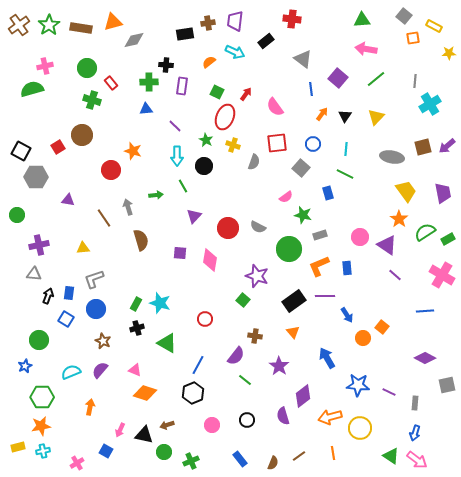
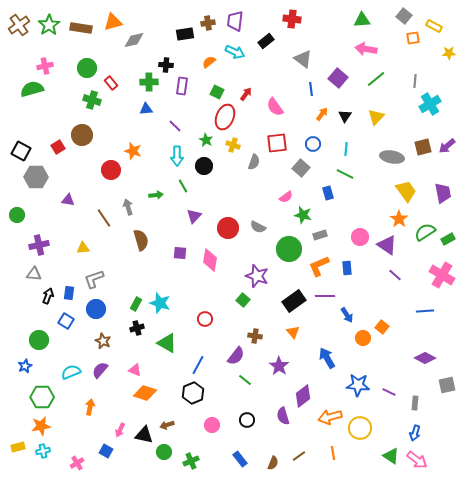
blue square at (66, 319): moved 2 px down
